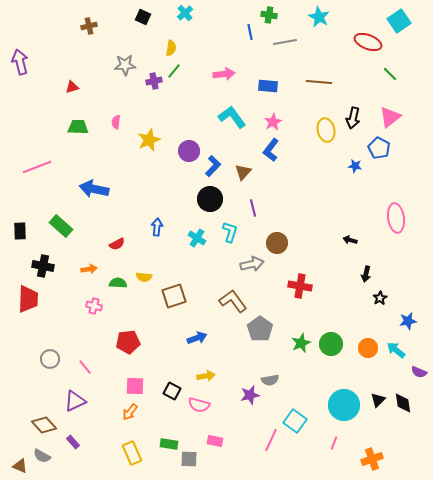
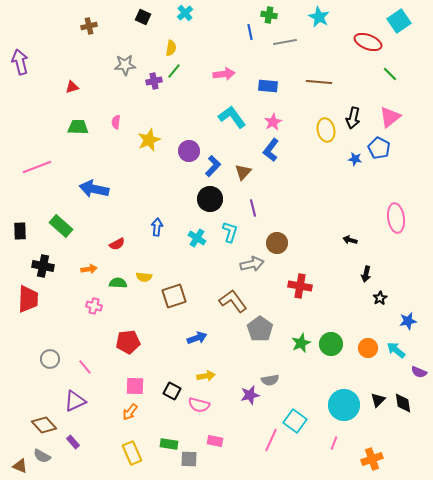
blue star at (355, 166): moved 7 px up
